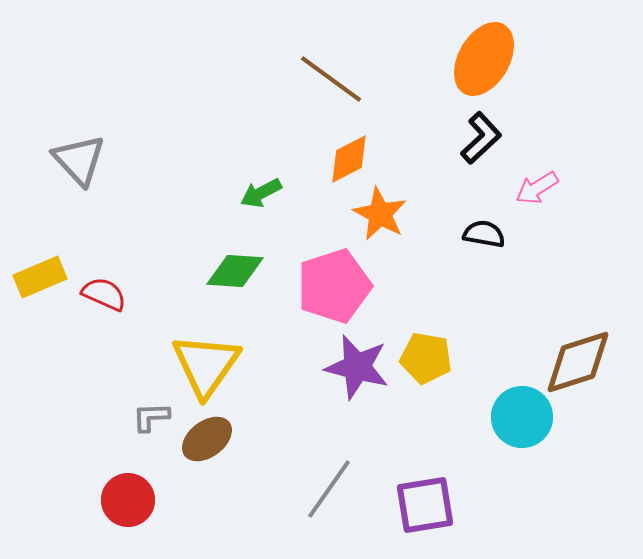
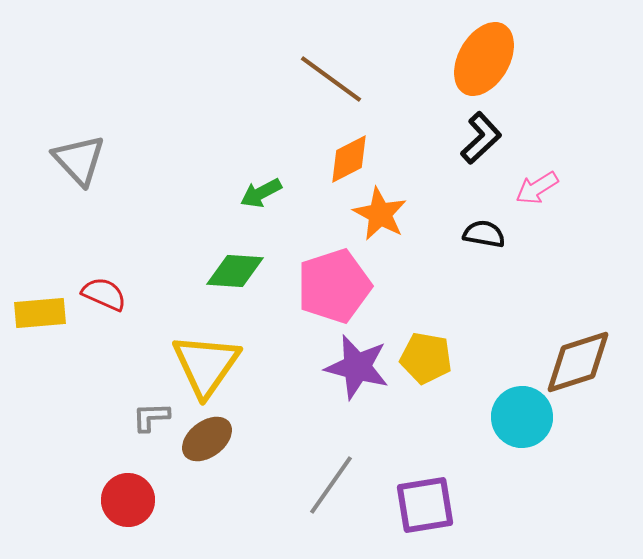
yellow rectangle: moved 36 px down; rotated 18 degrees clockwise
gray line: moved 2 px right, 4 px up
